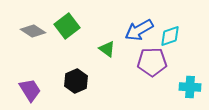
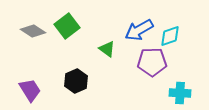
cyan cross: moved 10 px left, 6 px down
